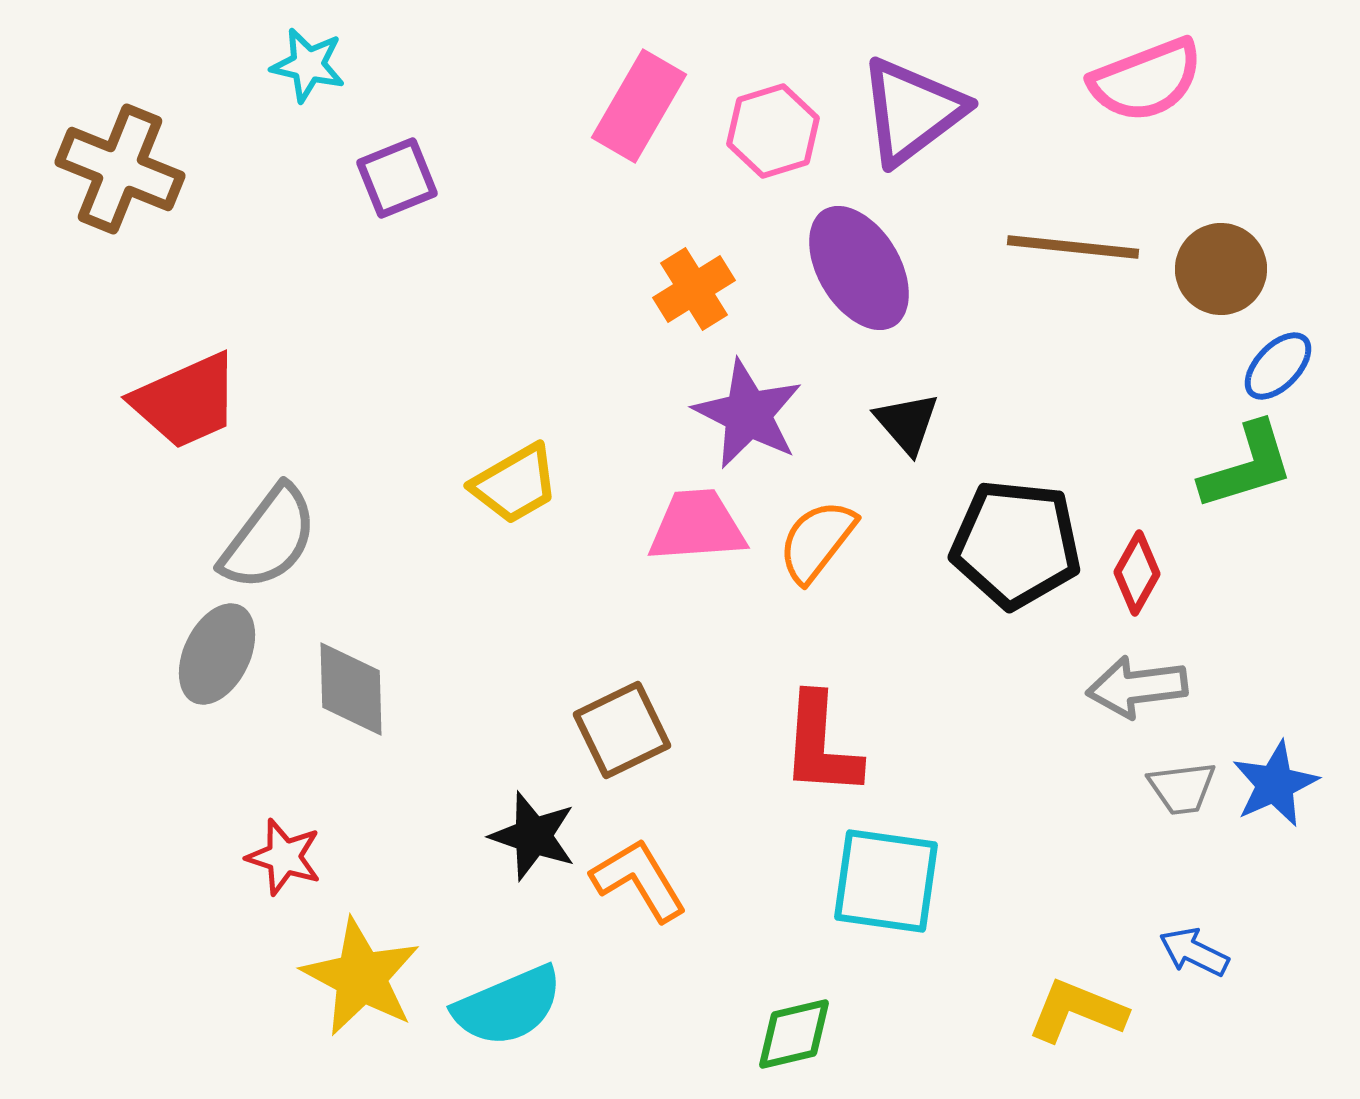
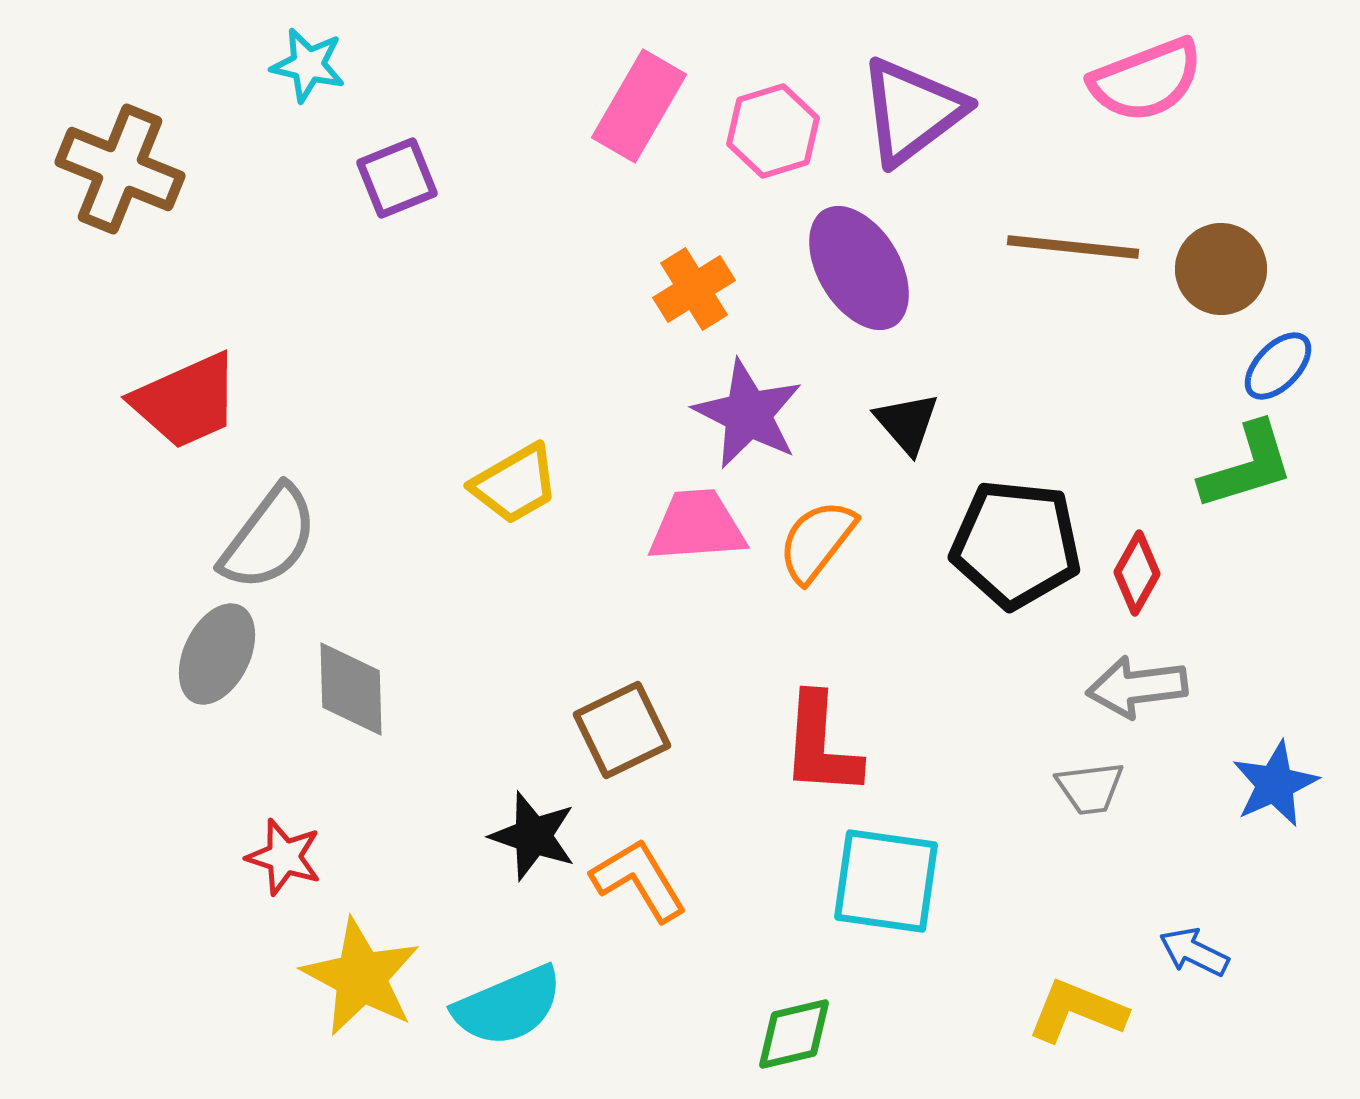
gray trapezoid: moved 92 px left
